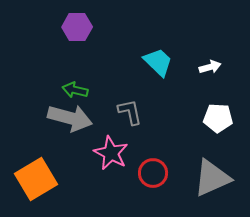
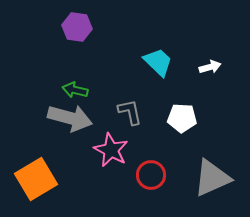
purple hexagon: rotated 8 degrees clockwise
white pentagon: moved 36 px left
pink star: moved 3 px up
red circle: moved 2 px left, 2 px down
